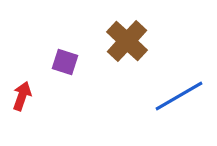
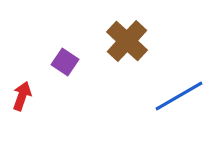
purple square: rotated 16 degrees clockwise
